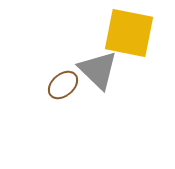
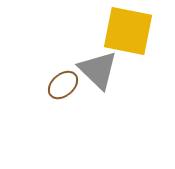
yellow square: moved 1 px left, 2 px up
